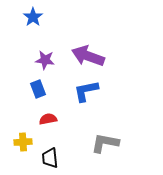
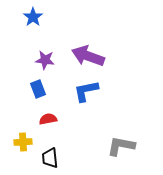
gray L-shape: moved 16 px right, 3 px down
